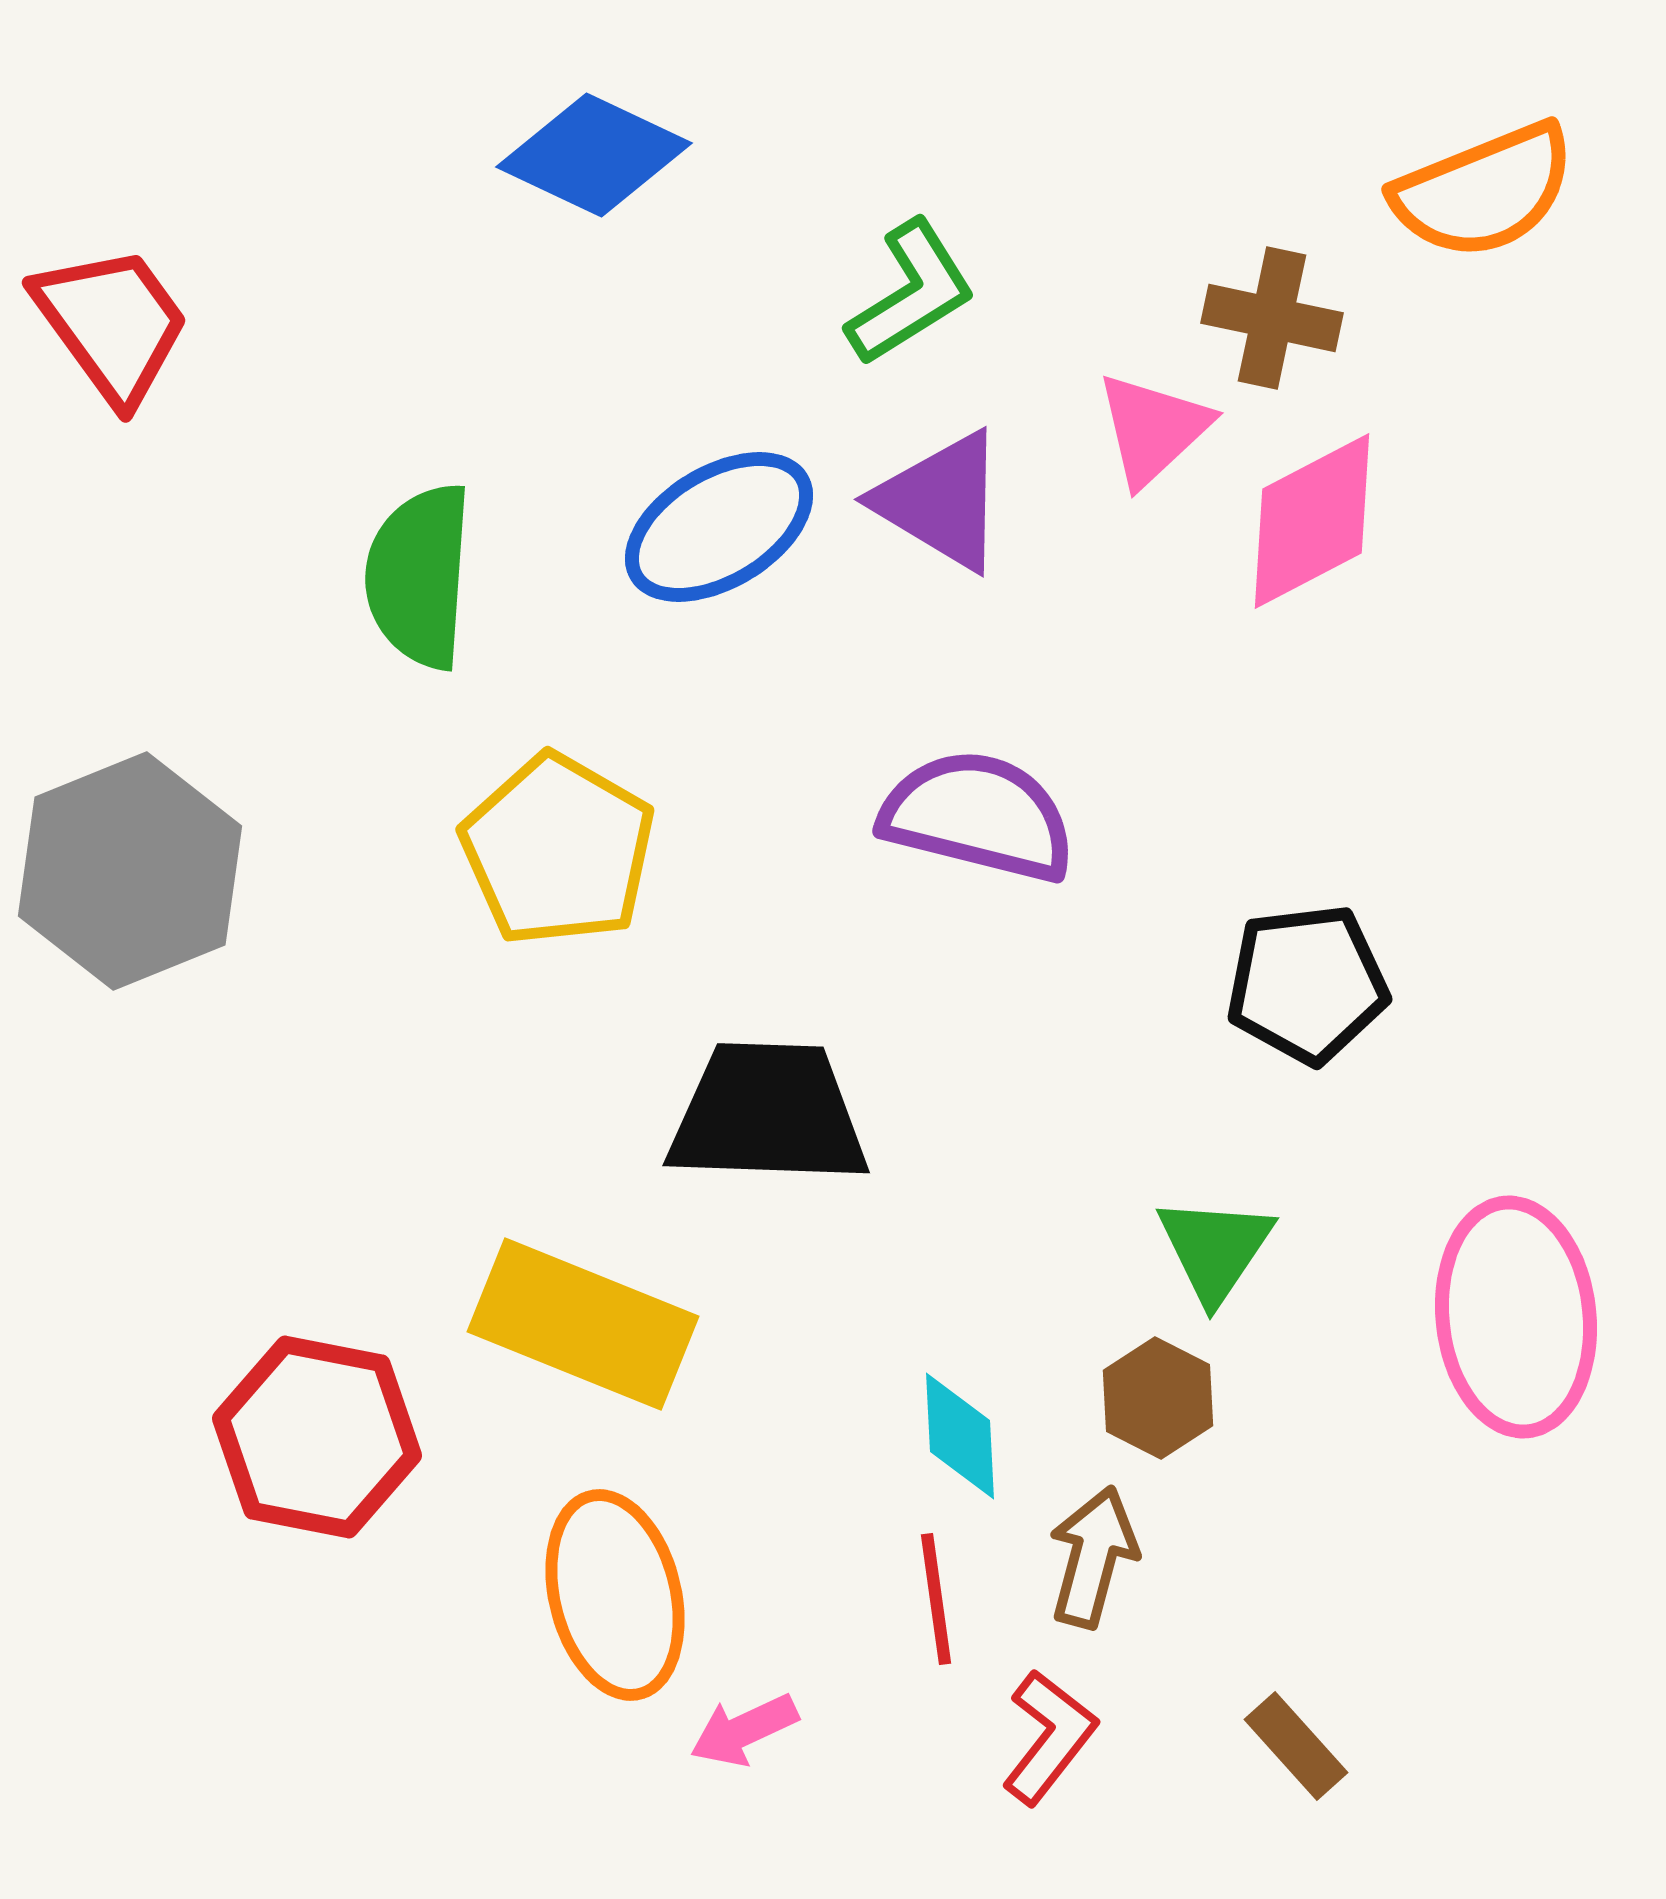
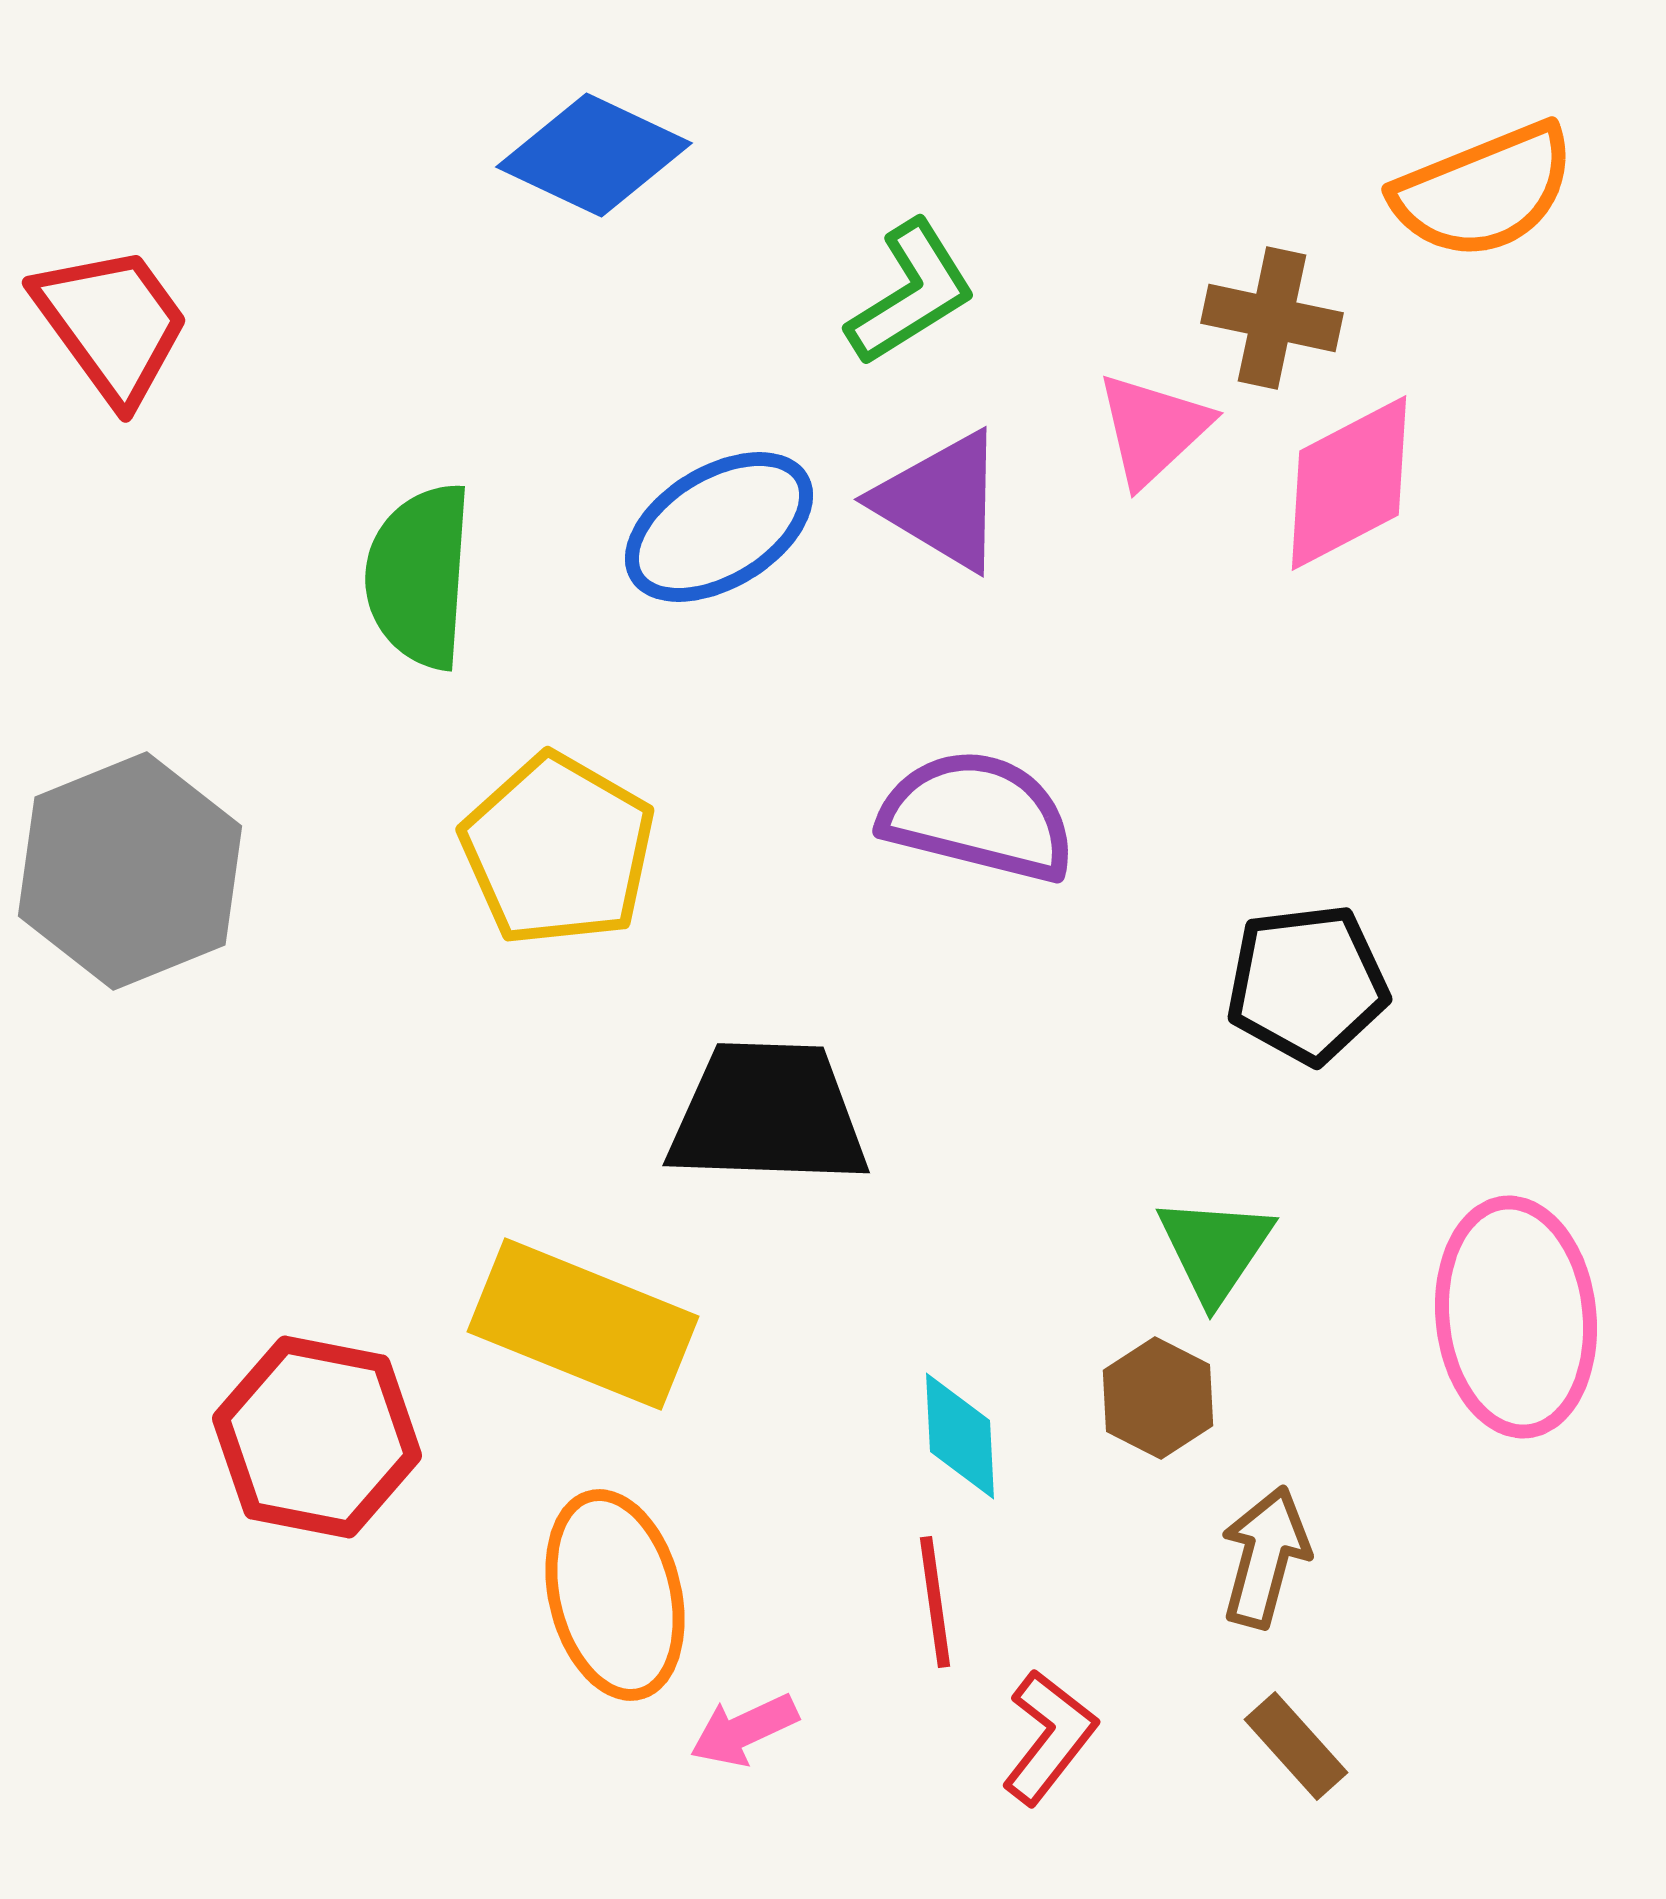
pink diamond: moved 37 px right, 38 px up
brown arrow: moved 172 px right
red line: moved 1 px left, 3 px down
